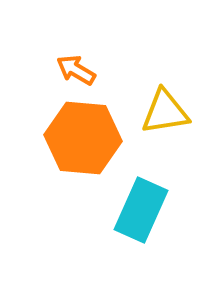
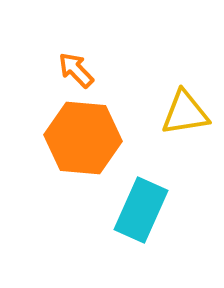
orange arrow: rotated 15 degrees clockwise
yellow triangle: moved 20 px right, 1 px down
